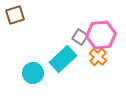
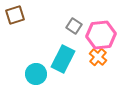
gray square: moved 6 px left, 11 px up
cyan rectangle: rotated 20 degrees counterclockwise
cyan circle: moved 3 px right, 1 px down
